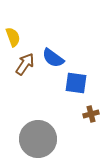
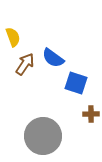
blue square: rotated 10 degrees clockwise
brown cross: rotated 14 degrees clockwise
gray circle: moved 5 px right, 3 px up
